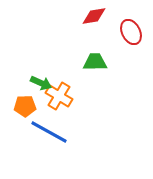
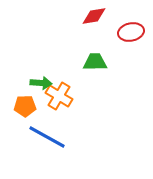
red ellipse: rotated 75 degrees counterclockwise
green arrow: rotated 20 degrees counterclockwise
blue line: moved 2 px left, 5 px down
